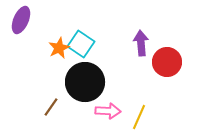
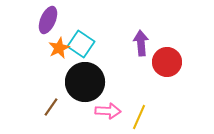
purple ellipse: moved 27 px right
